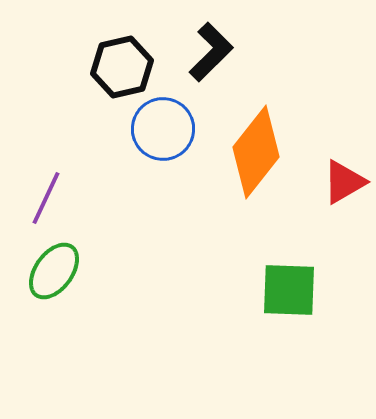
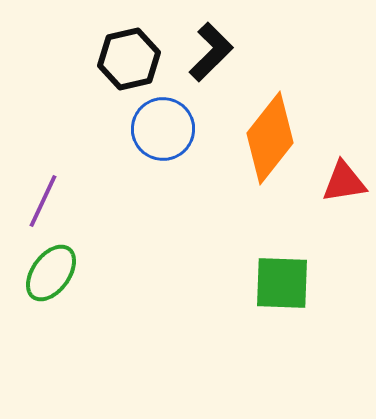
black hexagon: moved 7 px right, 8 px up
orange diamond: moved 14 px right, 14 px up
red triangle: rotated 21 degrees clockwise
purple line: moved 3 px left, 3 px down
green ellipse: moved 3 px left, 2 px down
green square: moved 7 px left, 7 px up
